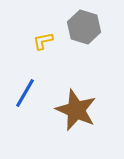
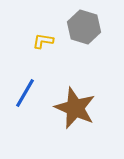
yellow L-shape: rotated 20 degrees clockwise
brown star: moved 1 px left, 2 px up
